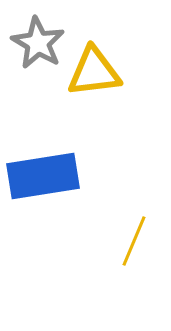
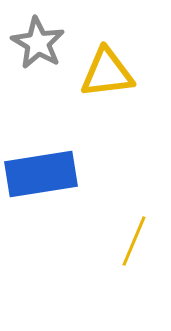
yellow triangle: moved 13 px right, 1 px down
blue rectangle: moved 2 px left, 2 px up
